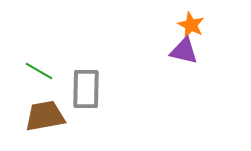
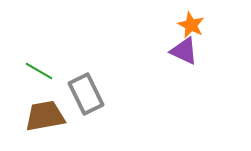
purple triangle: rotated 12 degrees clockwise
gray rectangle: moved 5 px down; rotated 27 degrees counterclockwise
